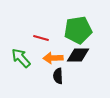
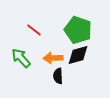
green pentagon: rotated 28 degrees clockwise
red line: moved 7 px left, 8 px up; rotated 21 degrees clockwise
black diamond: rotated 15 degrees counterclockwise
